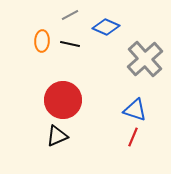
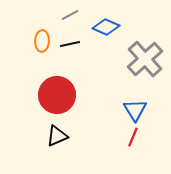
black line: rotated 24 degrees counterclockwise
red circle: moved 6 px left, 5 px up
blue triangle: rotated 40 degrees clockwise
